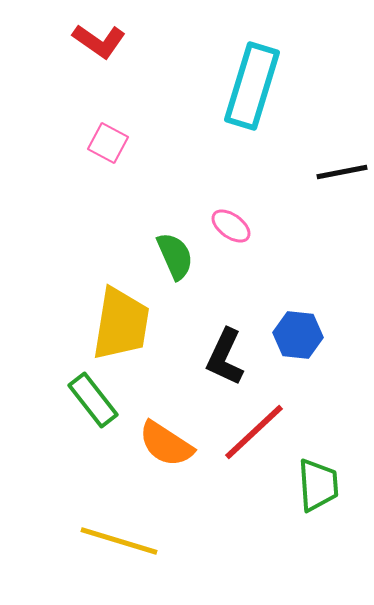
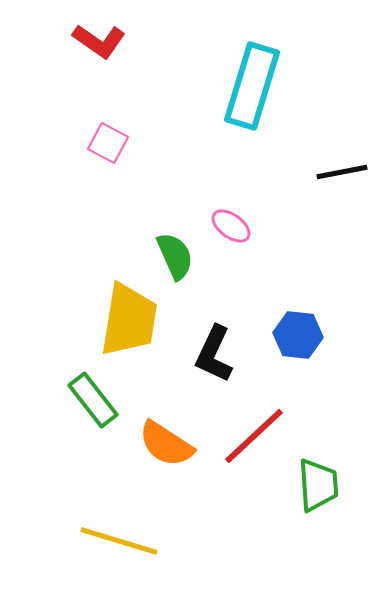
yellow trapezoid: moved 8 px right, 4 px up
black L-shape: moved 11 px left, 3 px up
red line: moved 4 px down
